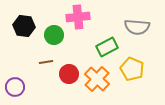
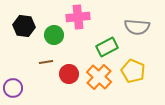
yellow pentagon: moved 1 px right, 2 px down
orange cross: moved 2 px right, 2 px up
purple circle: moved 2 px left, 1 px down
